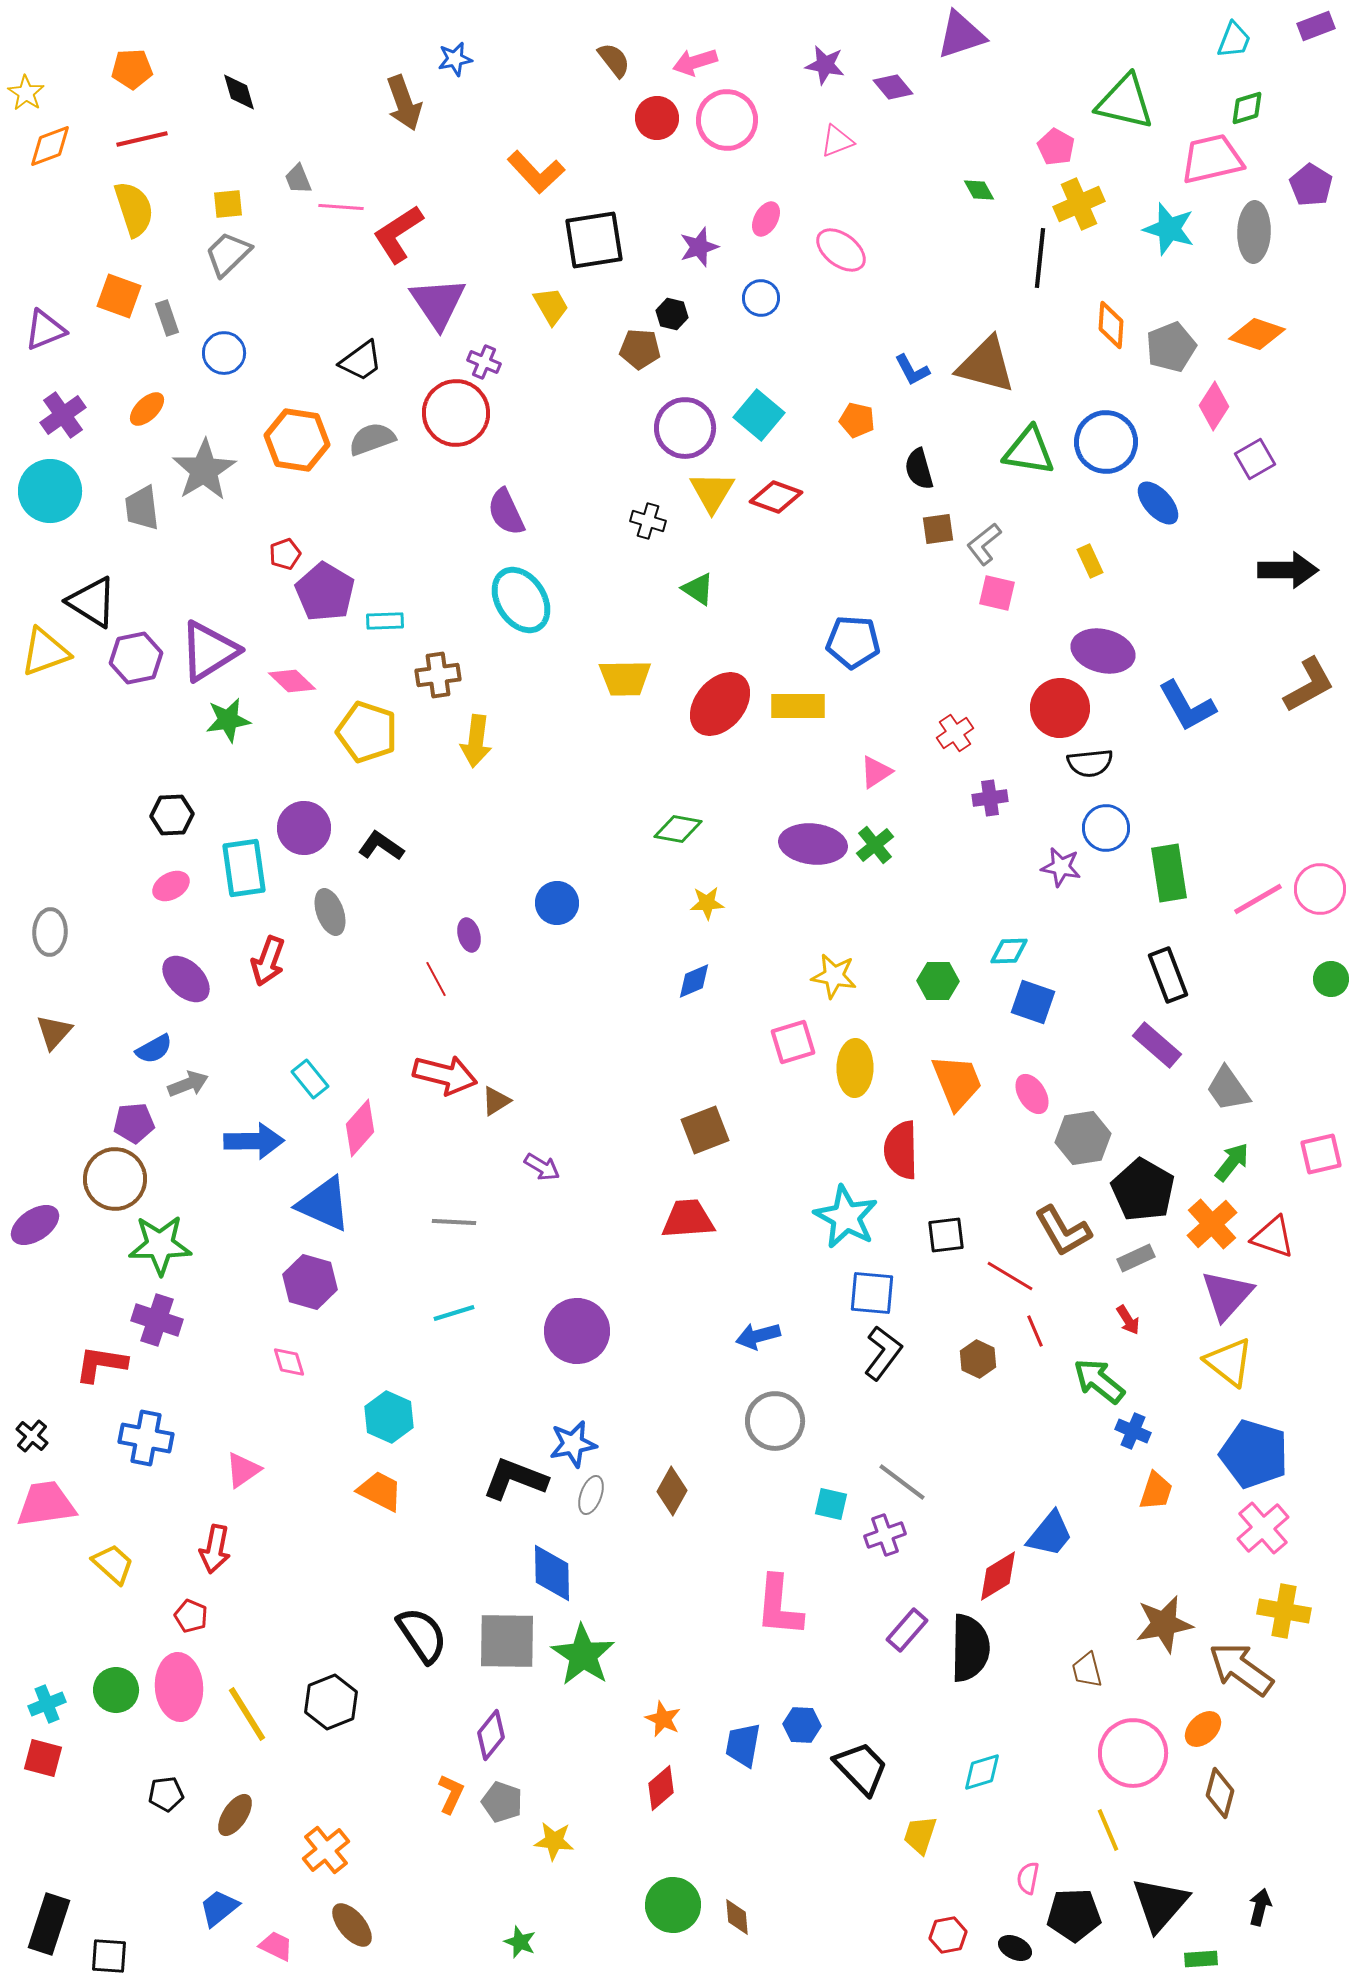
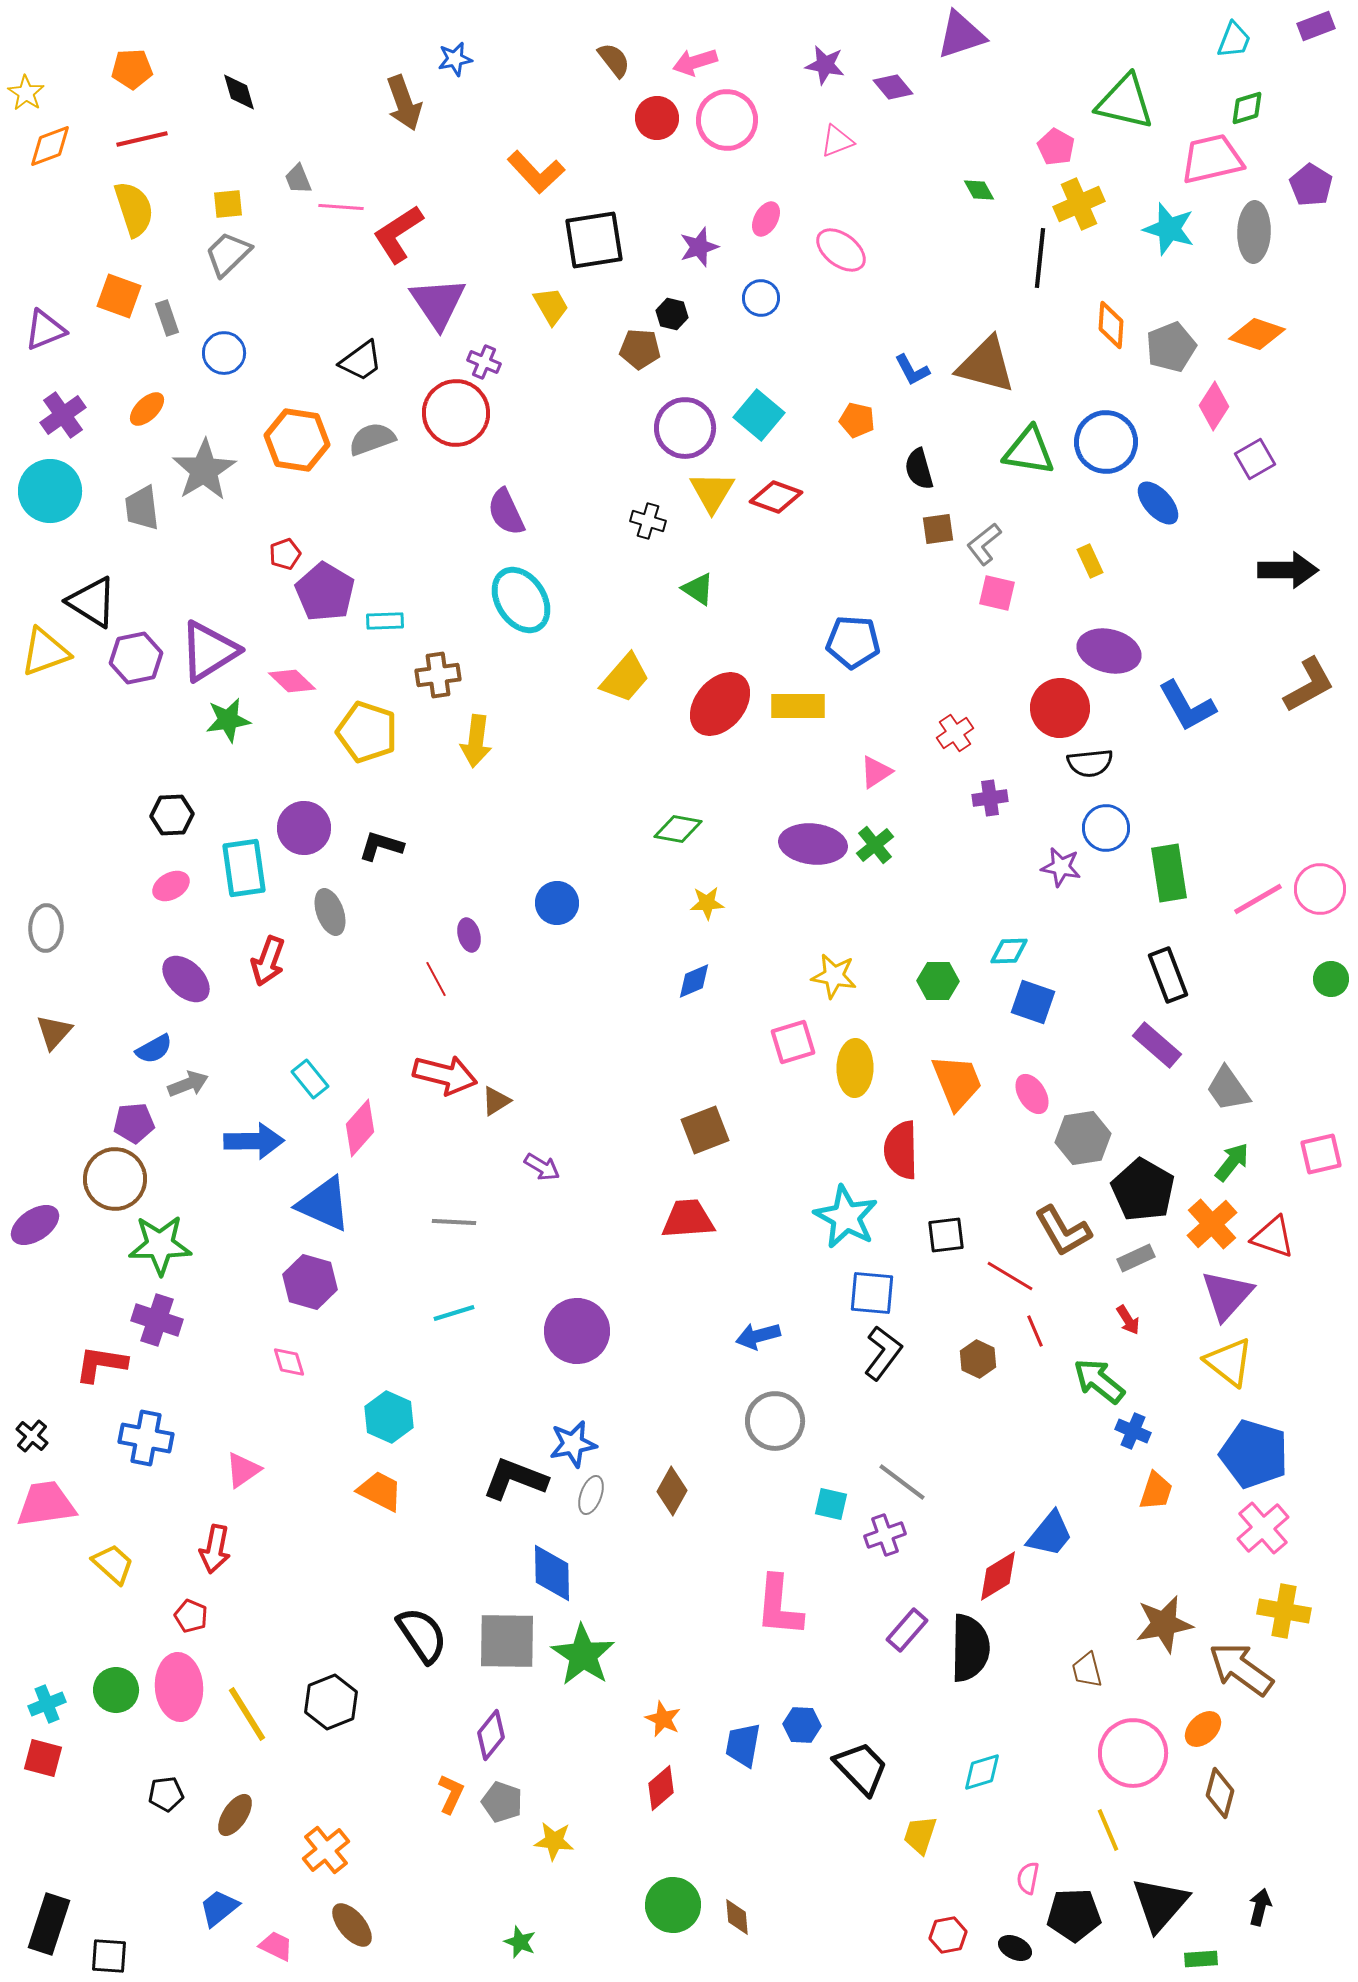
purple ellipse at (1103, 651): moved 6 px right
yellow trapezoid at (625, 678): rotated 48 degrees counterclockwise
black L-shape at (381, 846): rotated 18 degrees counterclockwise
gray ellipse at (50, 932): moved 4 px left, 4 px up
